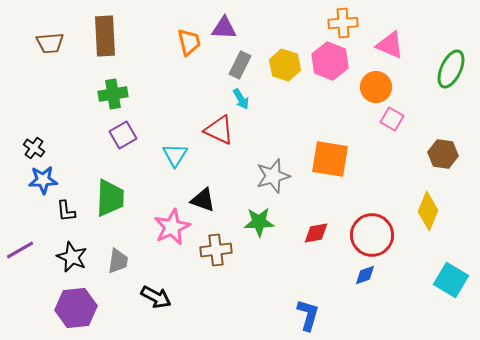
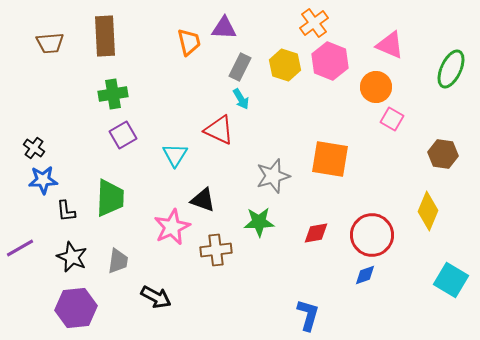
orange cross: moved 29 px left; rotated 32 degrees counterclockwise
gray rectangle: moved 2 px down
purple line: moved 2 px up
